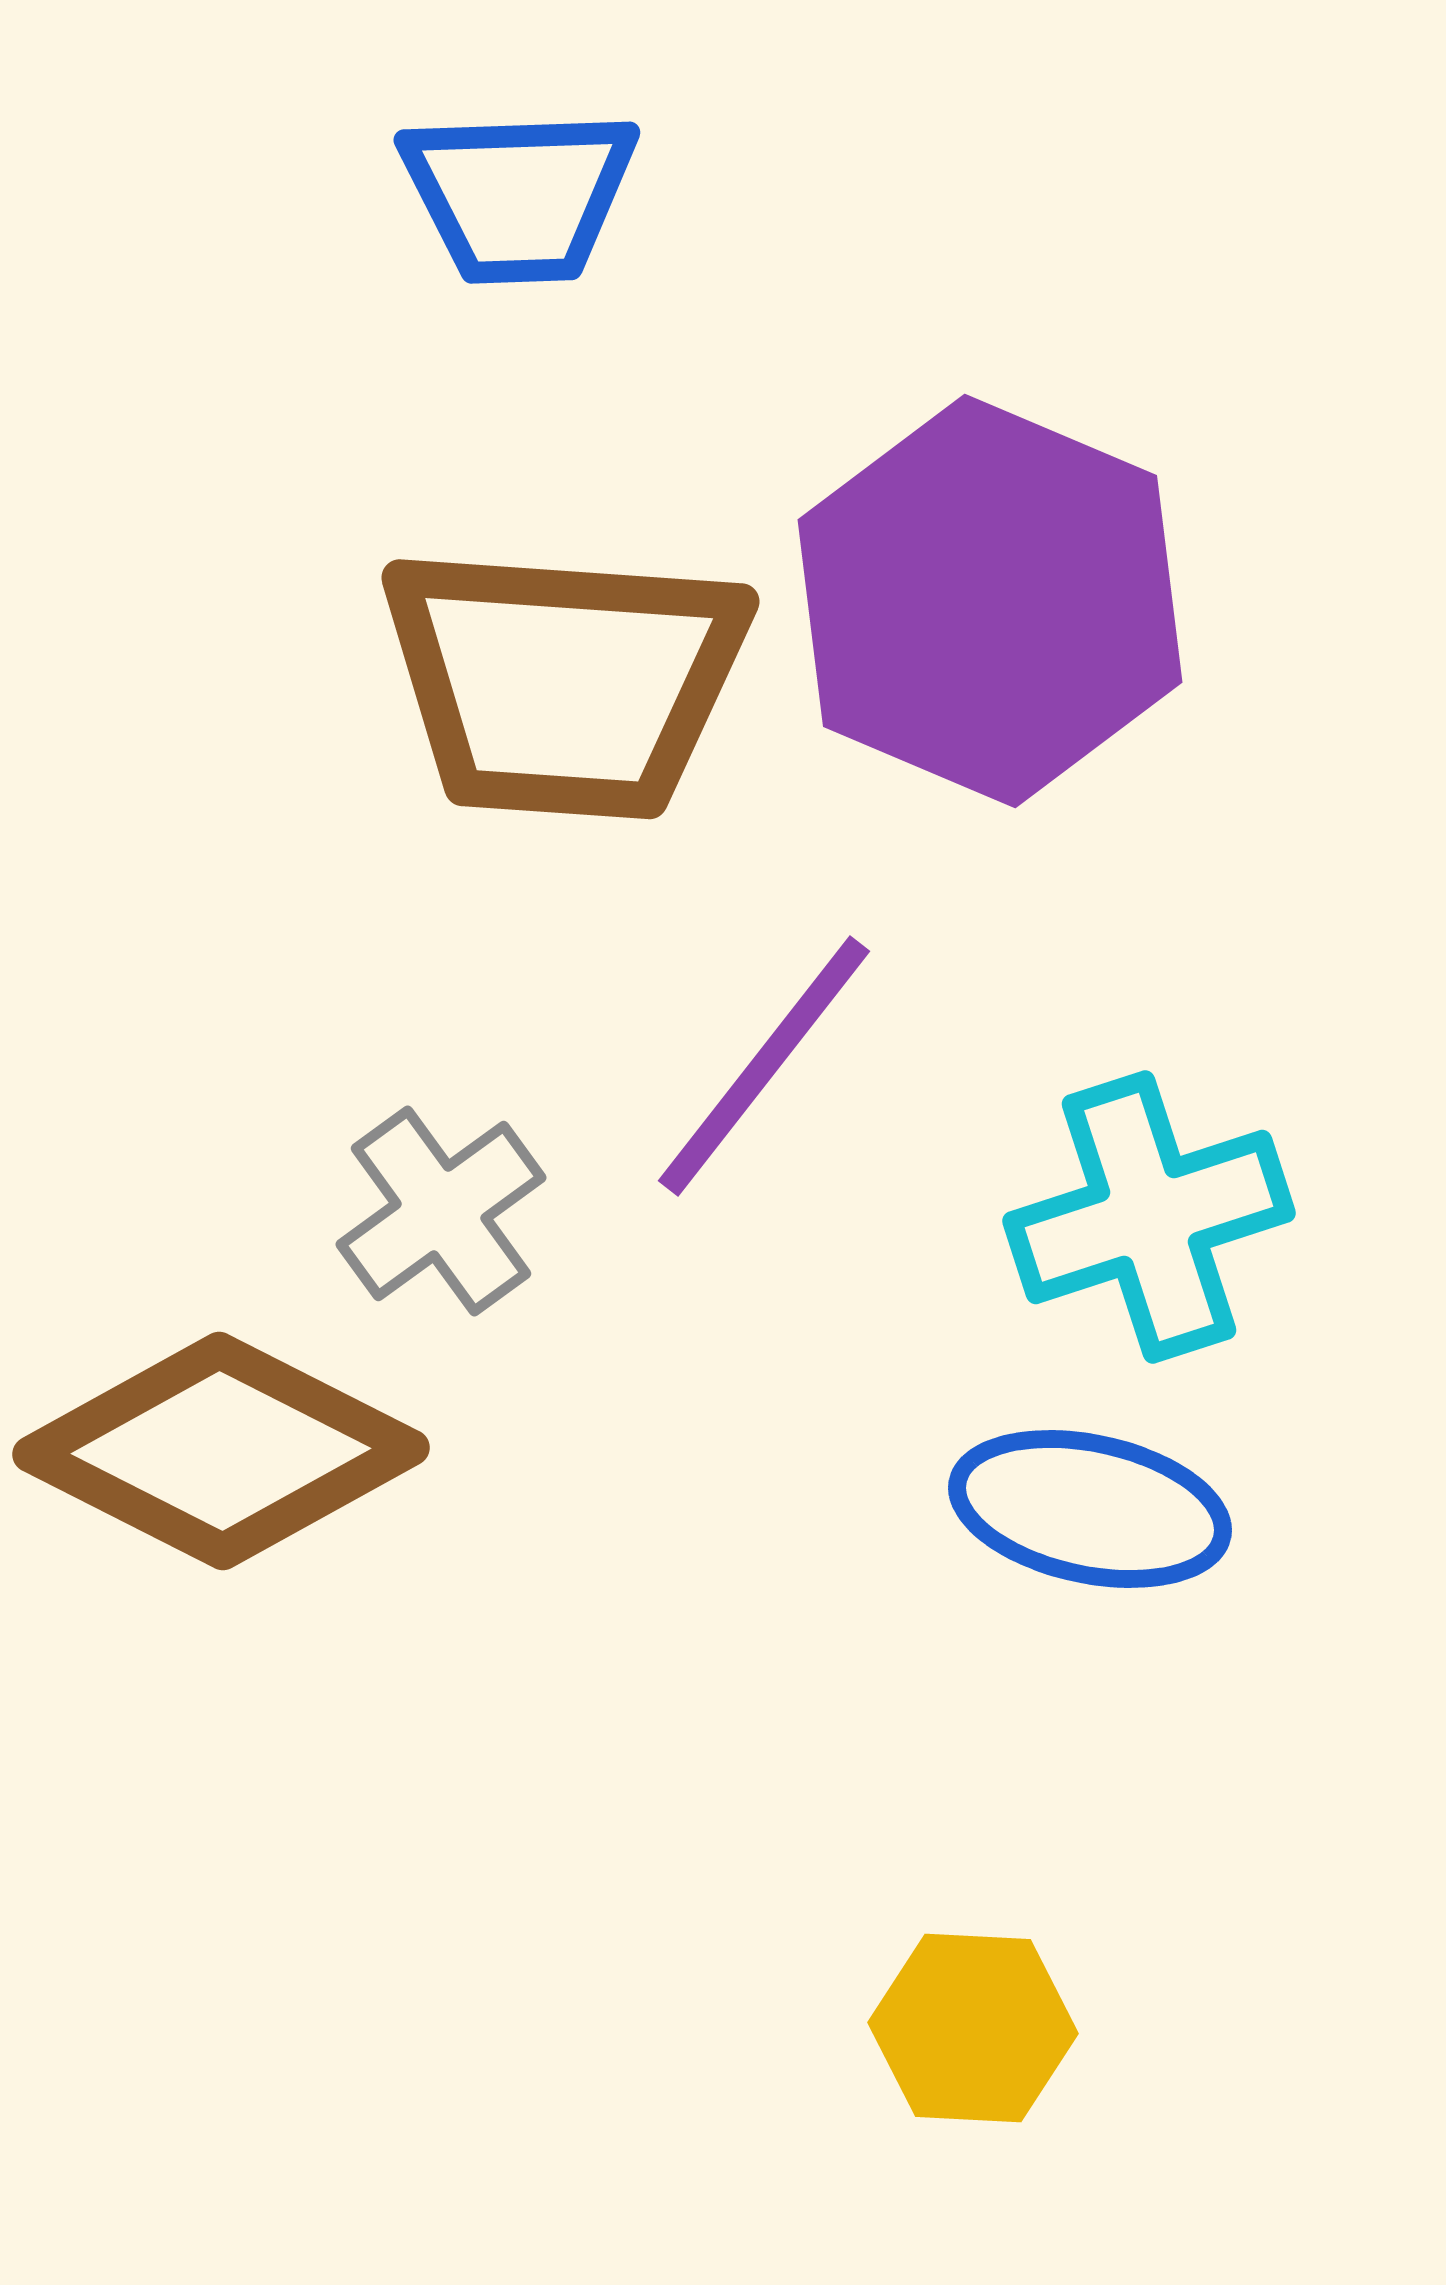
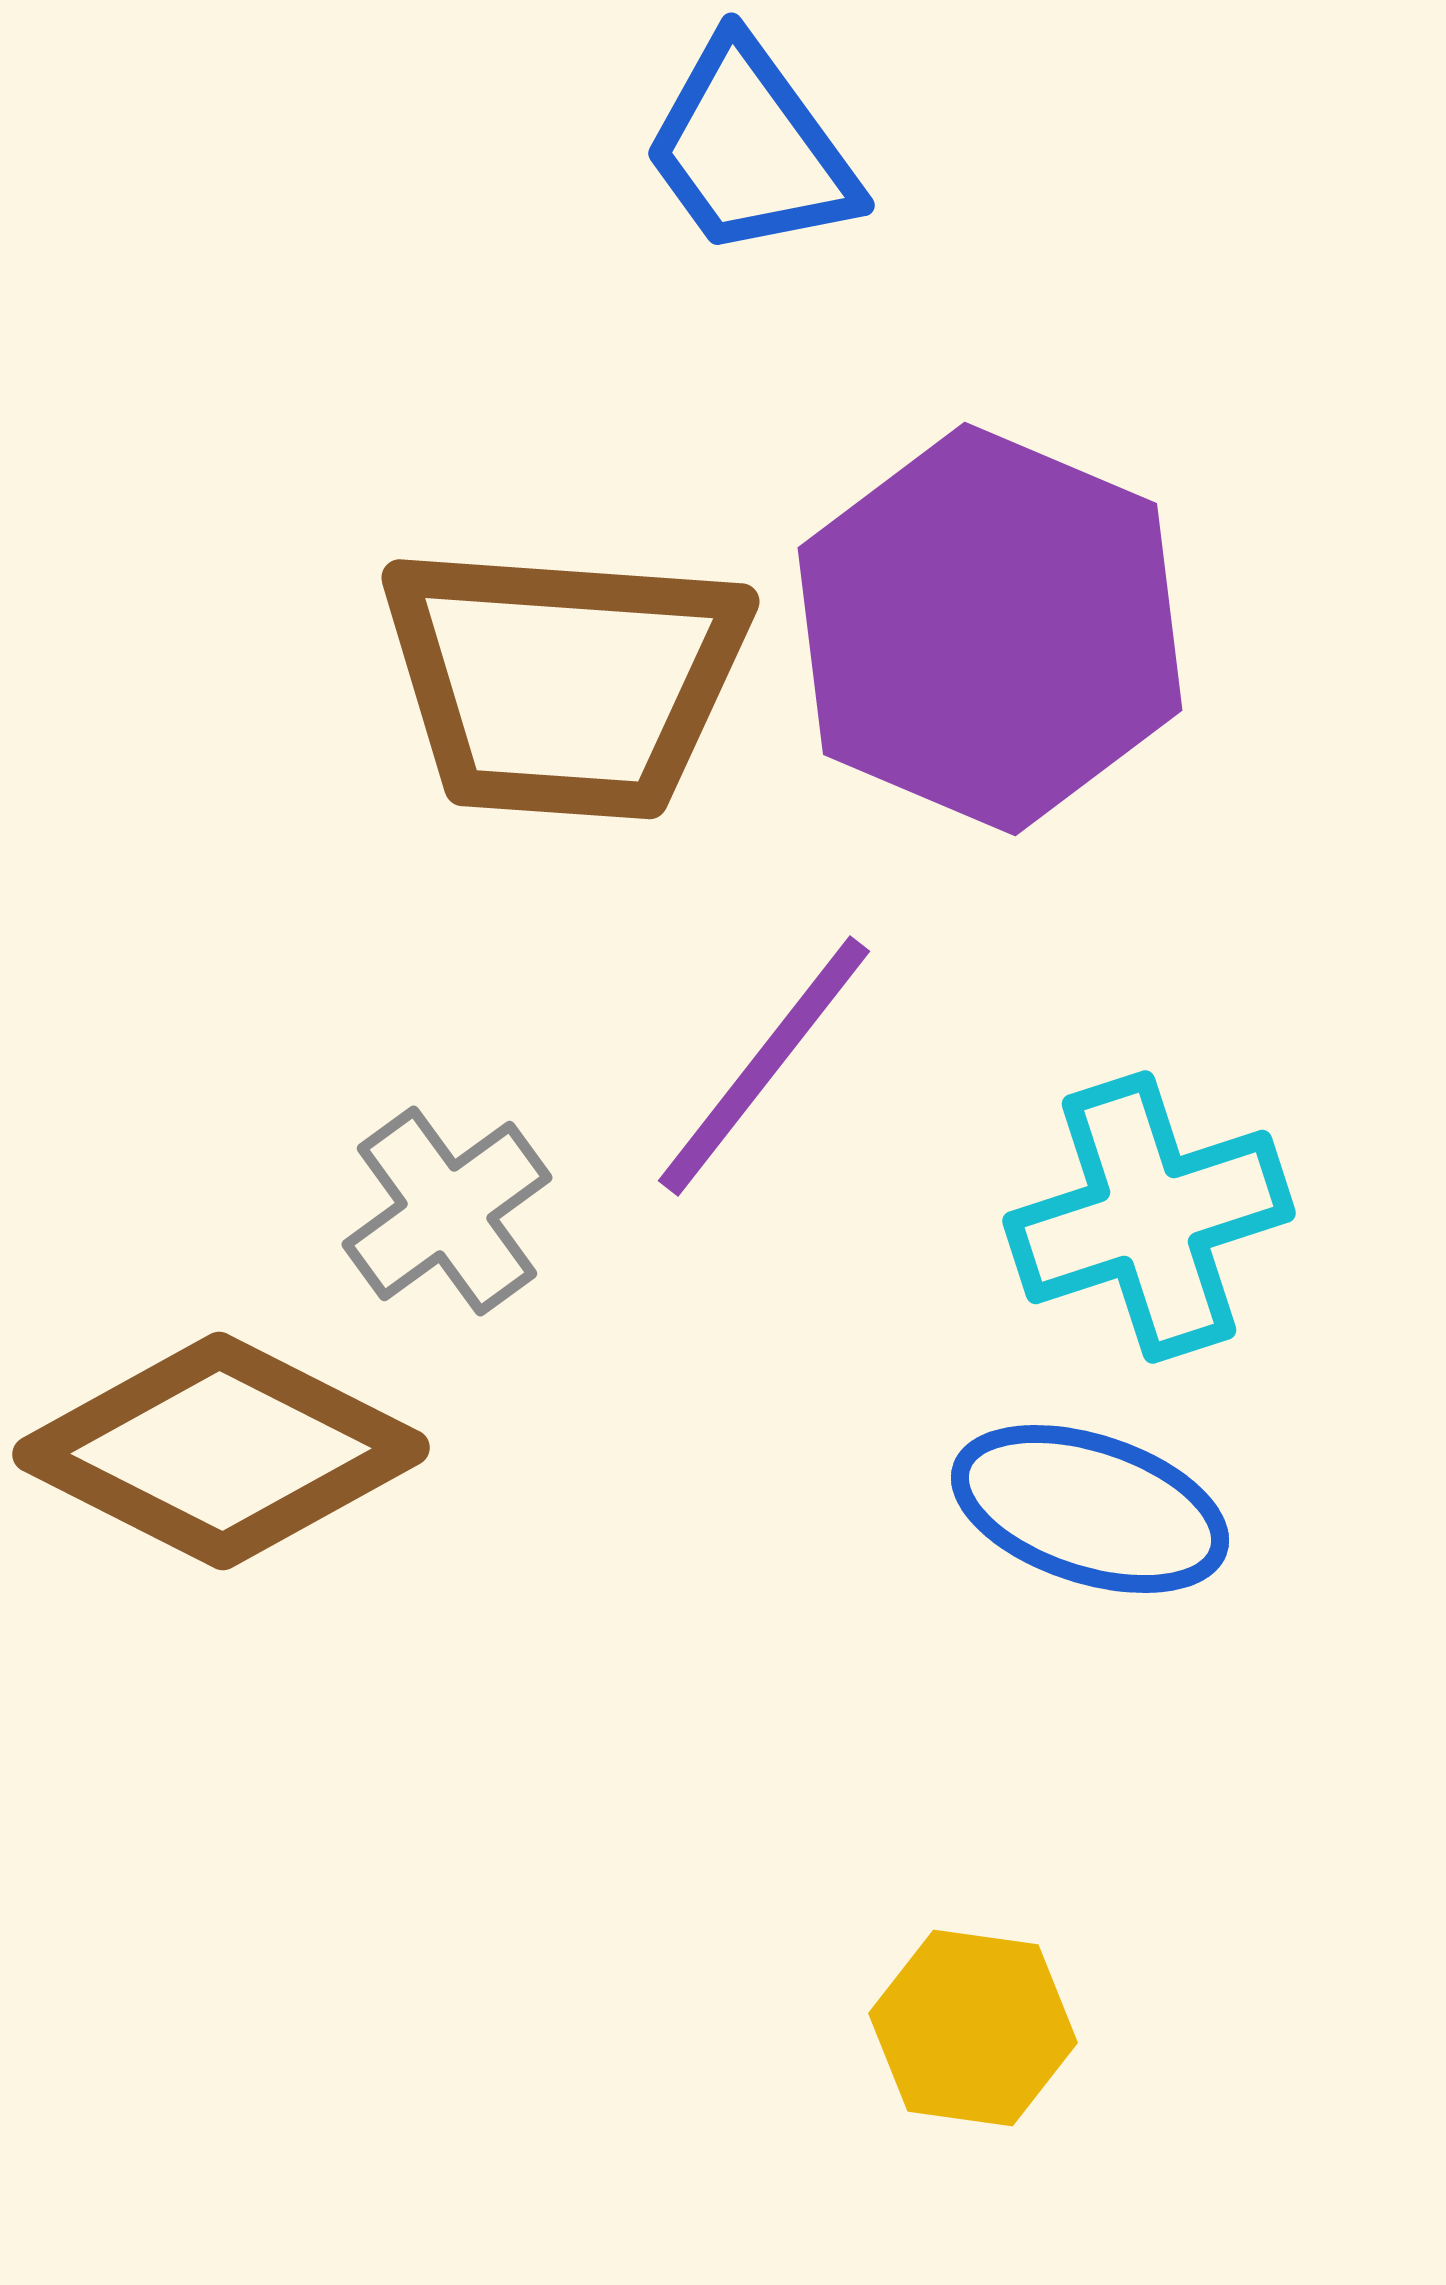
blue trapezoid: moved 231 px right, 46 px up; rotated 56 degrees clockwise
purple hexagon: moved 28 px down
gray cross: moved 6 px right
blue ellipse: rotated 6 degrees clockwise
yellow hexagon: rotated 5 degrees clockwise
